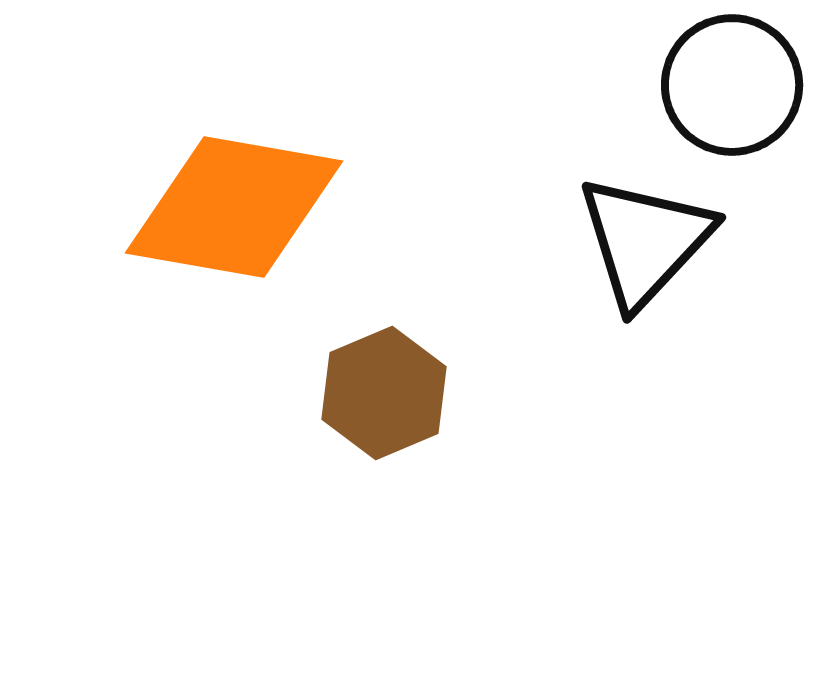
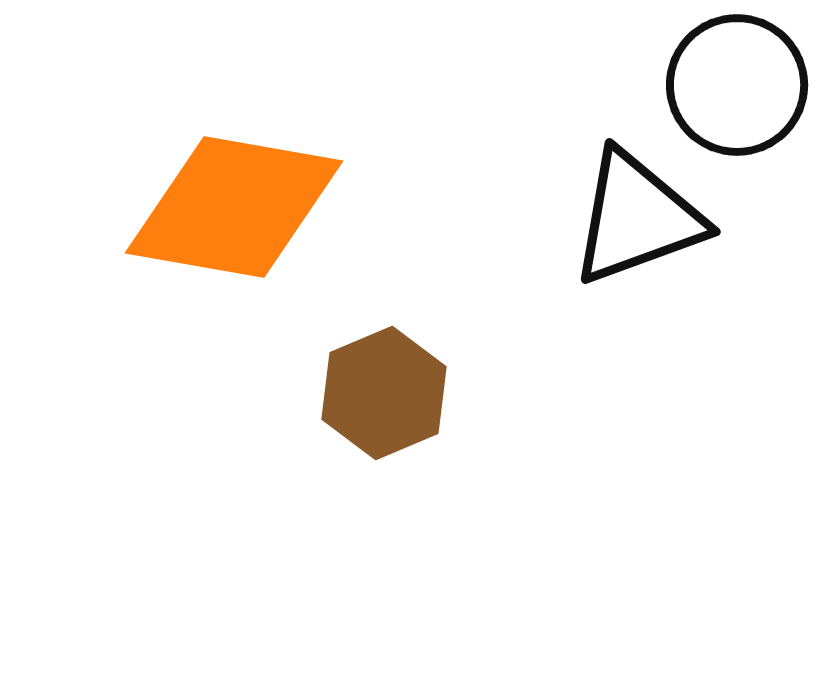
black circle: moved 5 px right
black triangle: moved 8 px left, 23 px up; rotated 27 degrees clockwise
